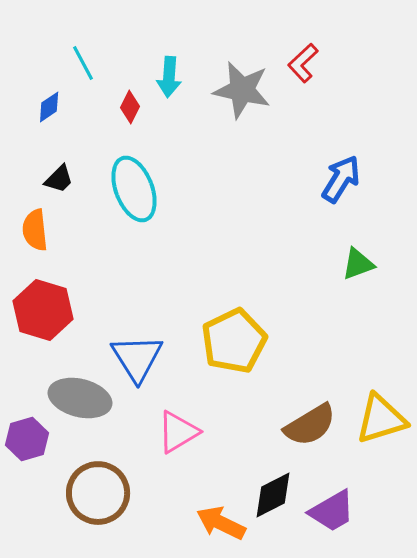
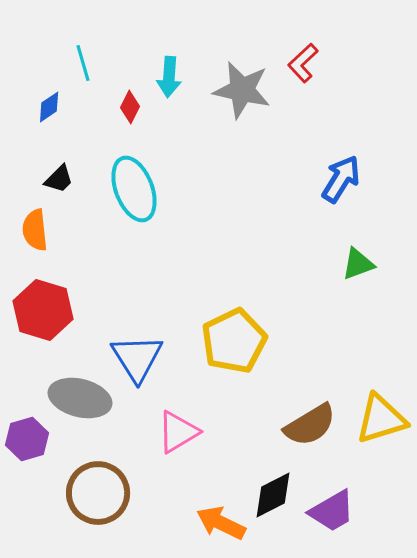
cyan line: rotated 12 degrees clockwise
